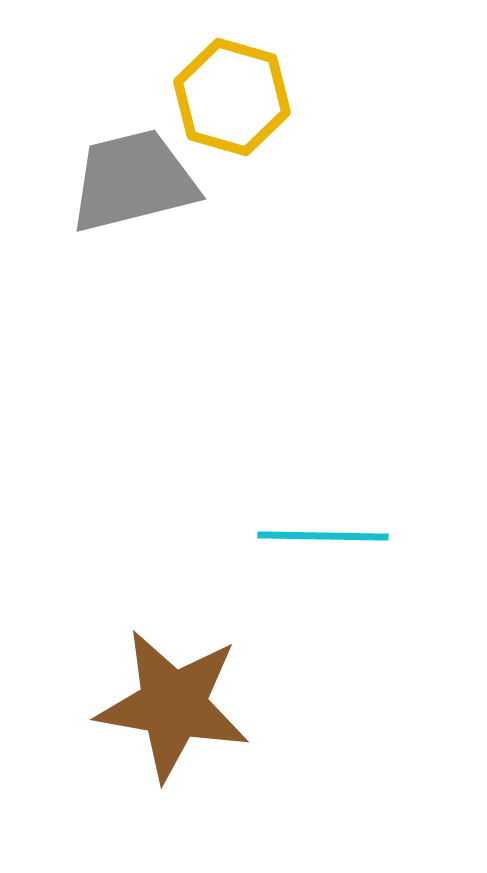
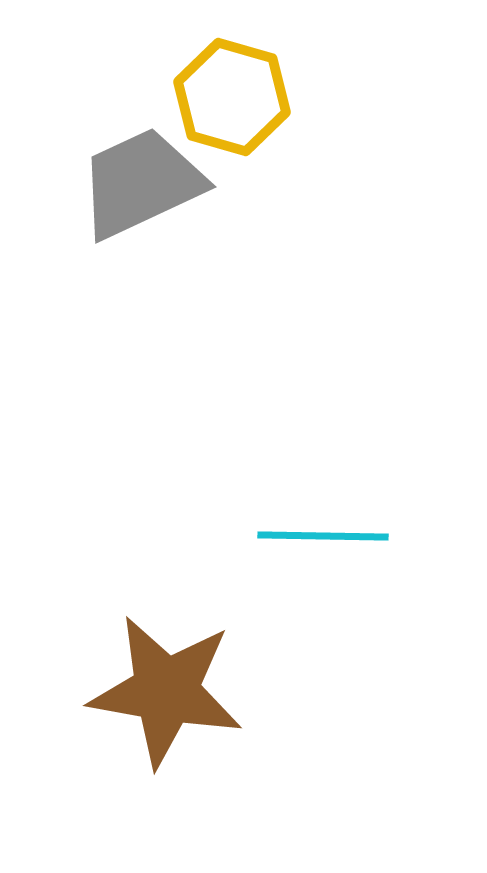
gray trapezoid: moved 8 px right, 2 px down; rotated 11 degrees counterclockwise
brown star: moved 7 px left, 14 px up
